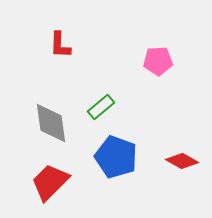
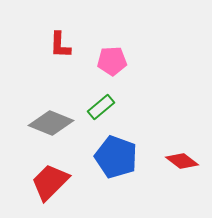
pink pentagon: moved 46 px left
gray diamond: rotated 60 degrees counterclockwise
red diamond: rotated 8 degrees clockwise
